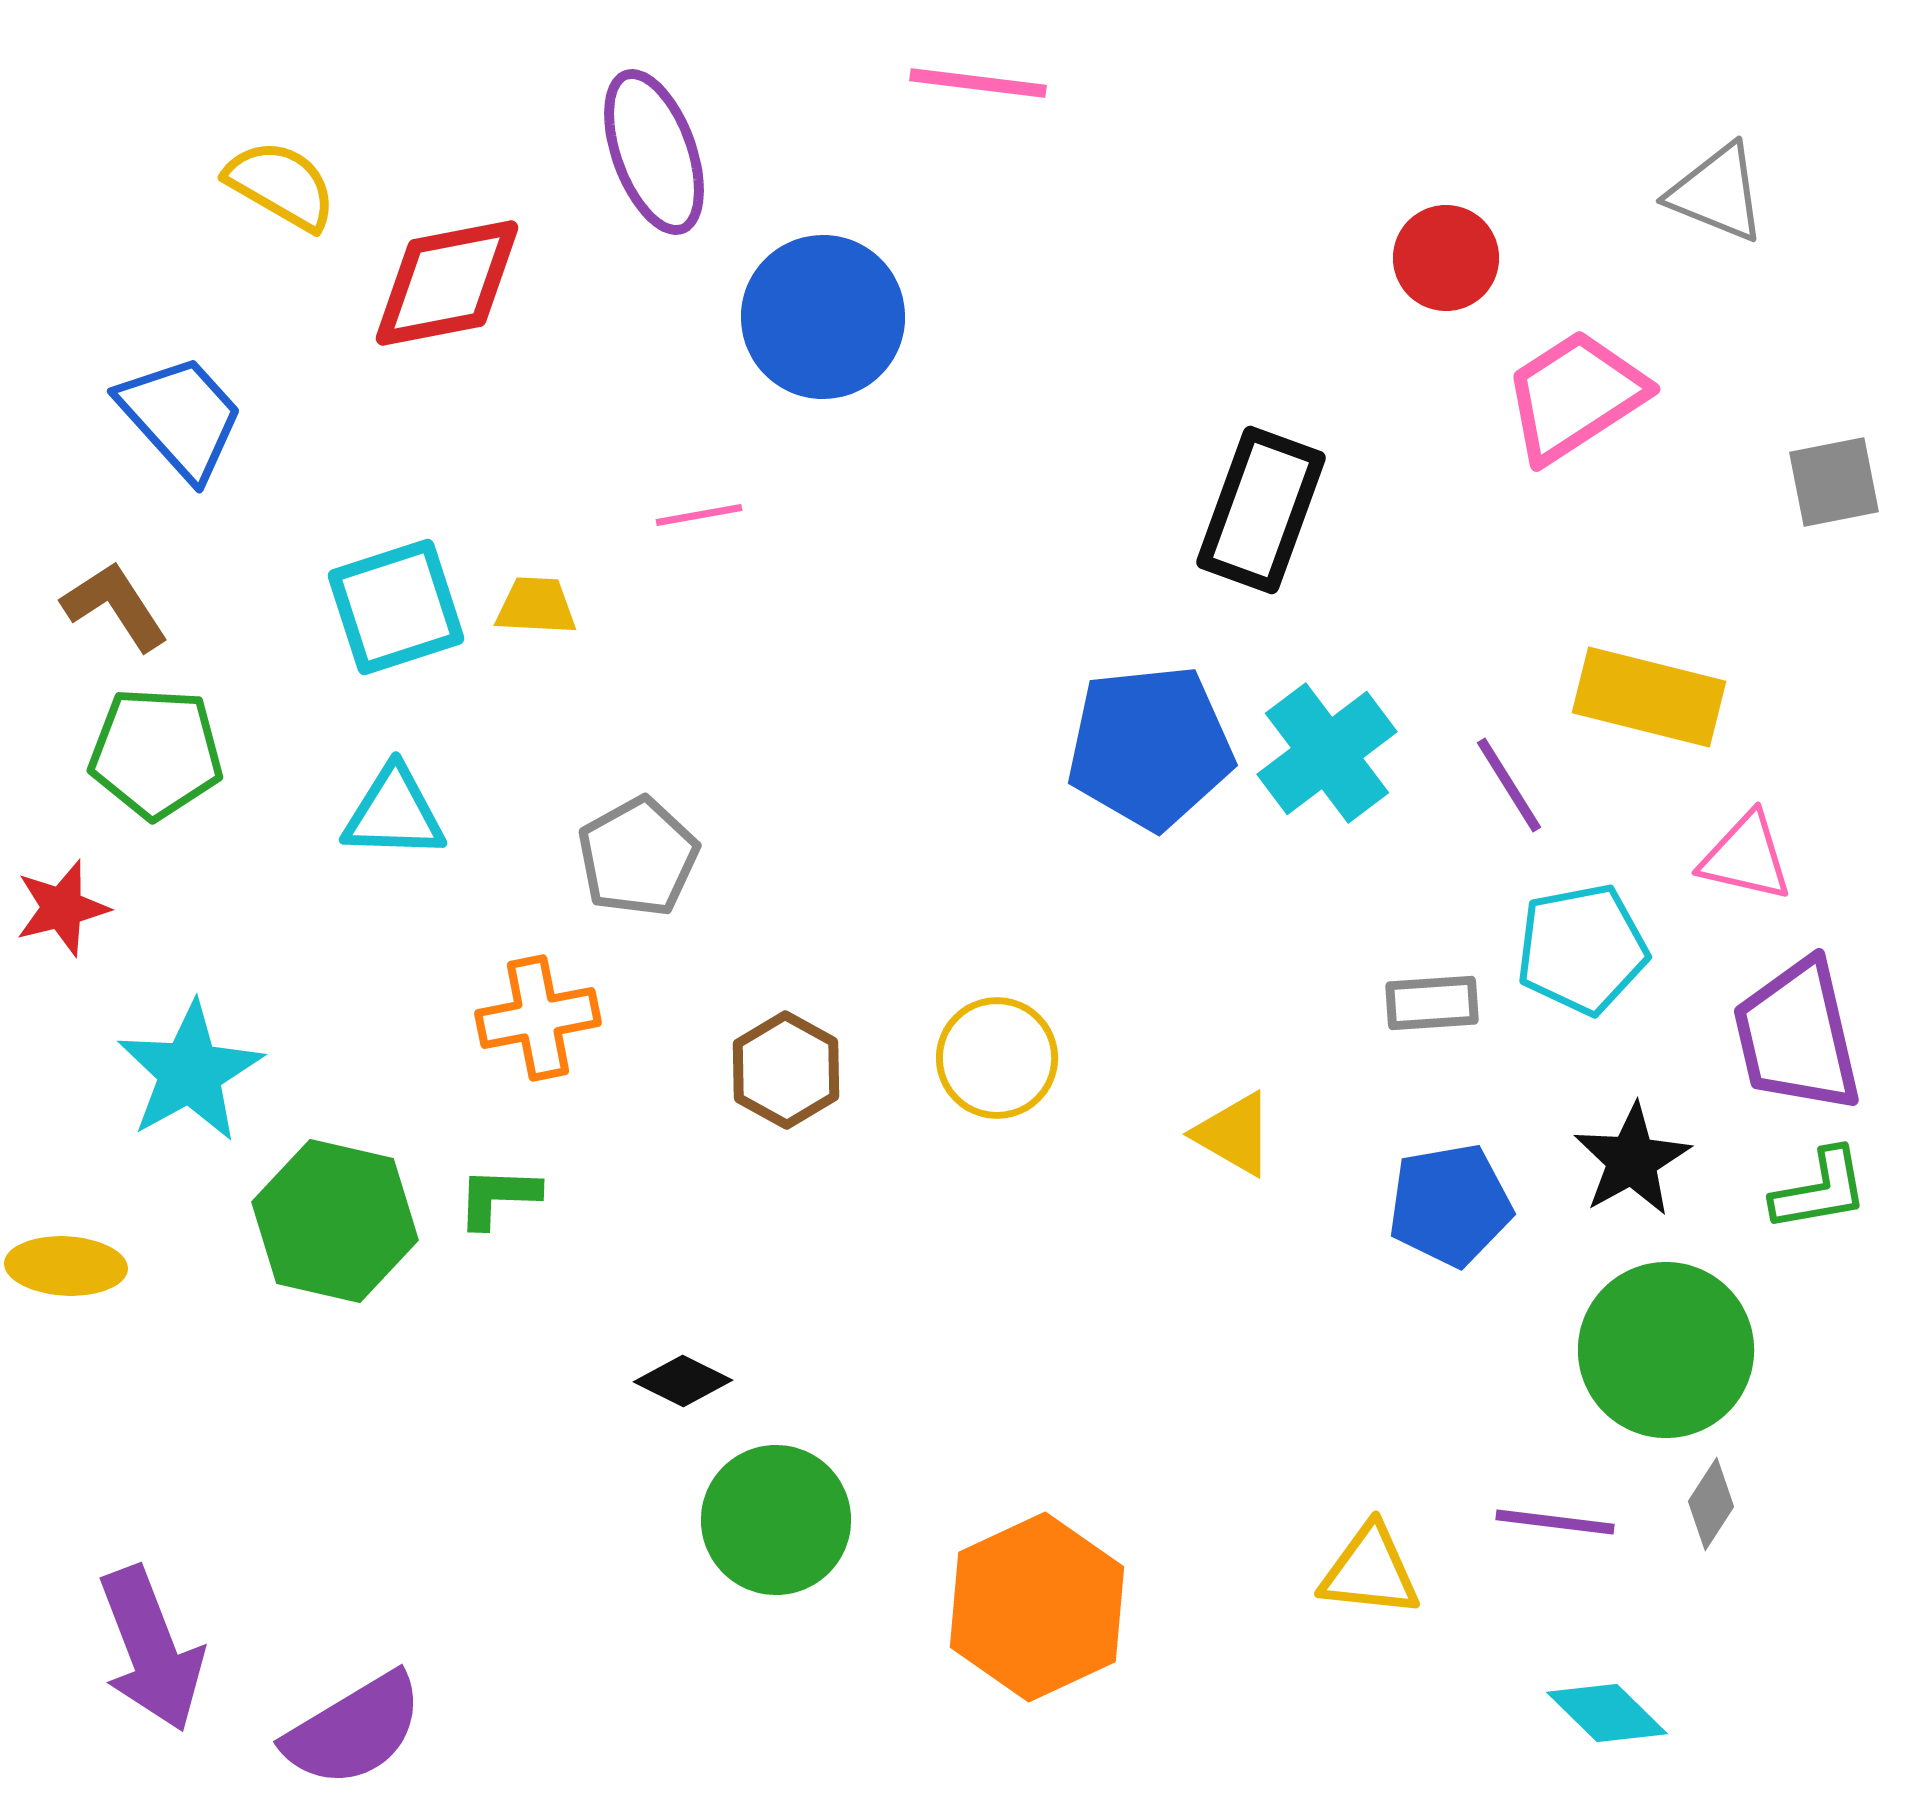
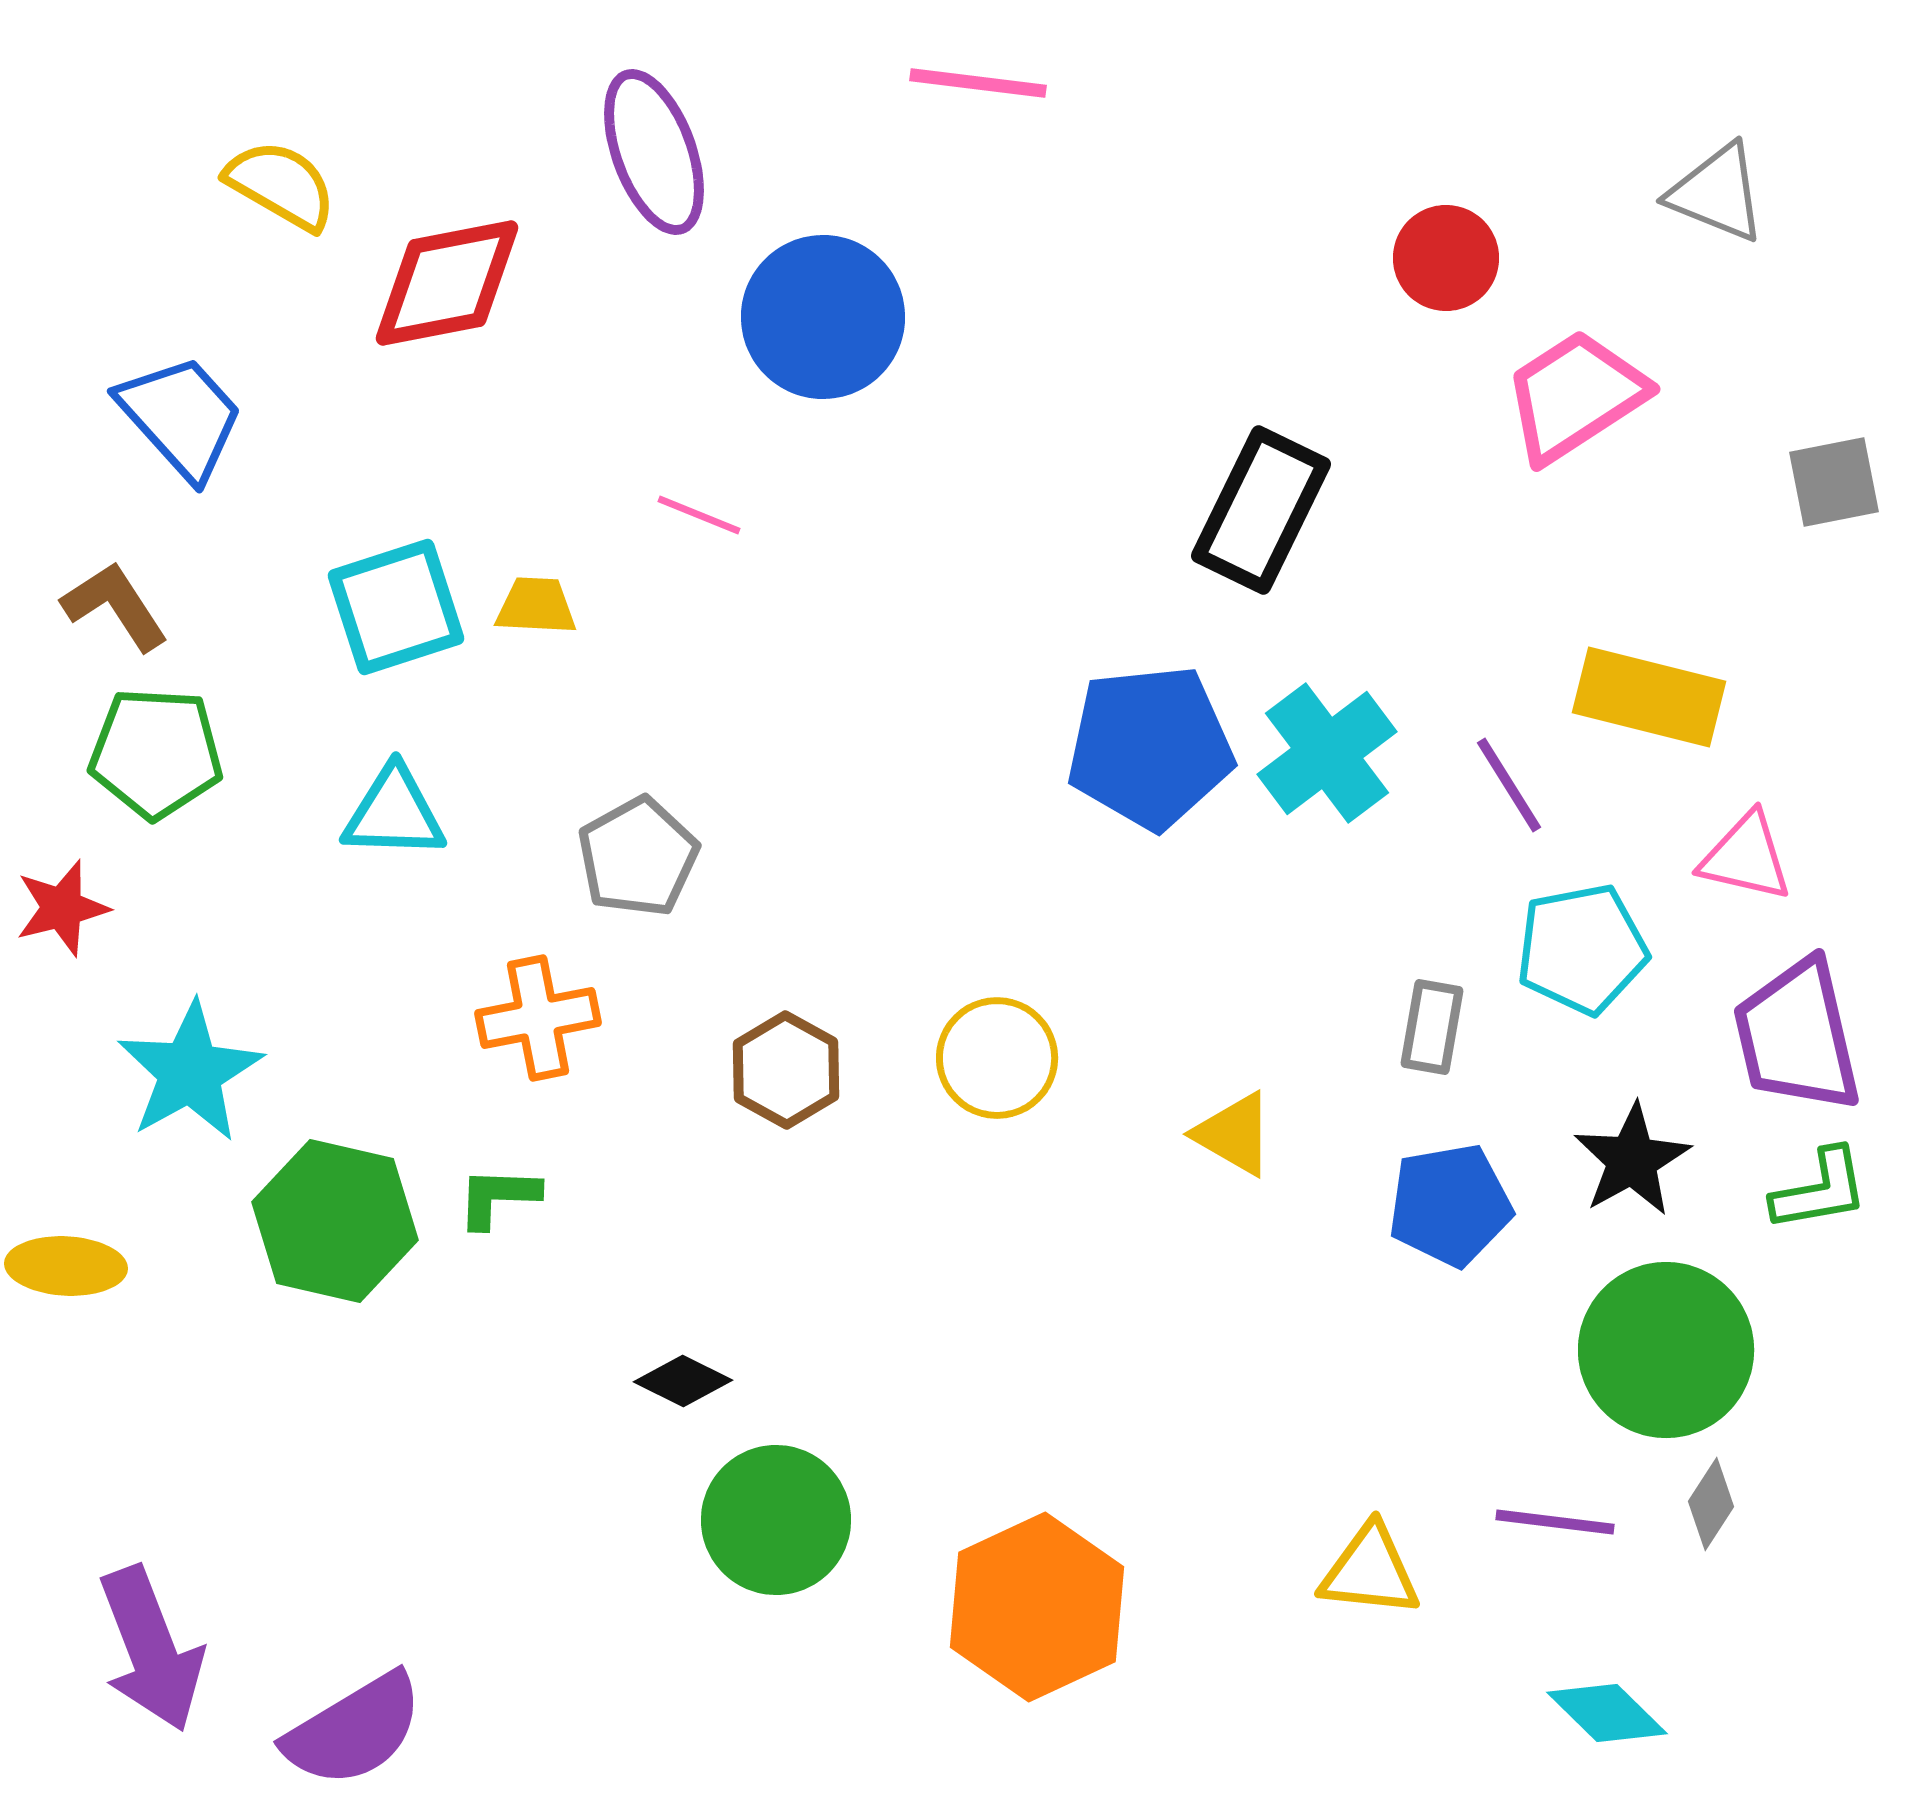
black rectangle at (1261, 510): rotated 6 degrees clockwise
pink line at (699, 515): rotated 32 degrees clockwise
gray rectangle at (1432, 1003): moved 24 px down; rotated 76 degrees counterclockwise
